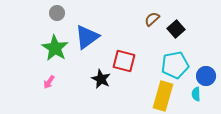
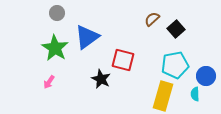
red square: moved 1 px left, 1 px up
cyan semicircle: moved 1 px left
